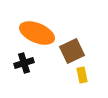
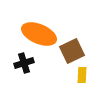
orange ellipse: moved 2 px right, 1 px down
yellow rectangle: rotated 14 degrees clockwise
